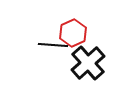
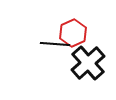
black line: moved 2 px right, 1 px up
